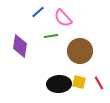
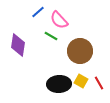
pink semicircle: moved 4 px left, 2 px down
green line: rotated 40 degrees clockwise
purple diamond: moved 2 px left, 1 px up
yellow square: moved 2 px right, 1 px up; rotated 16 degrees clockwise
